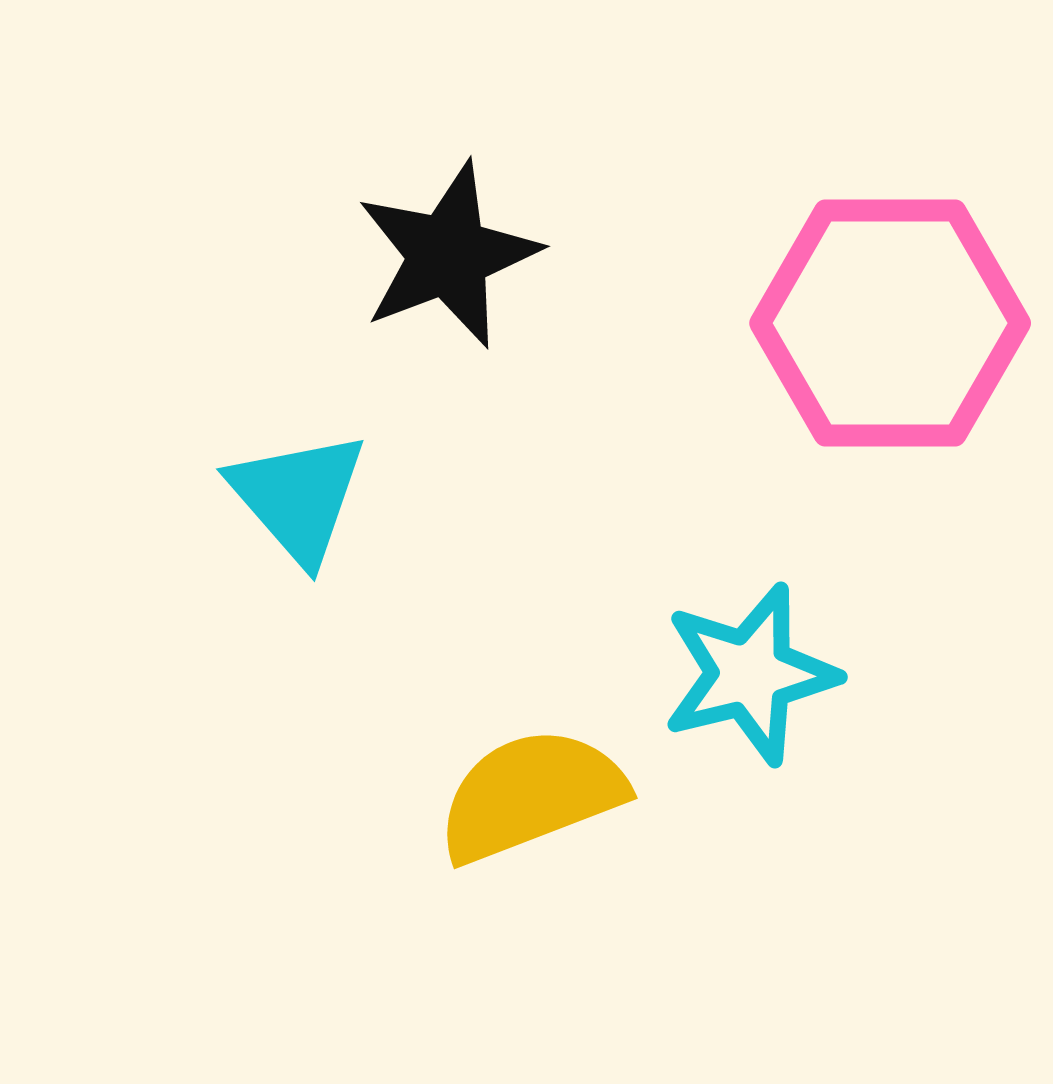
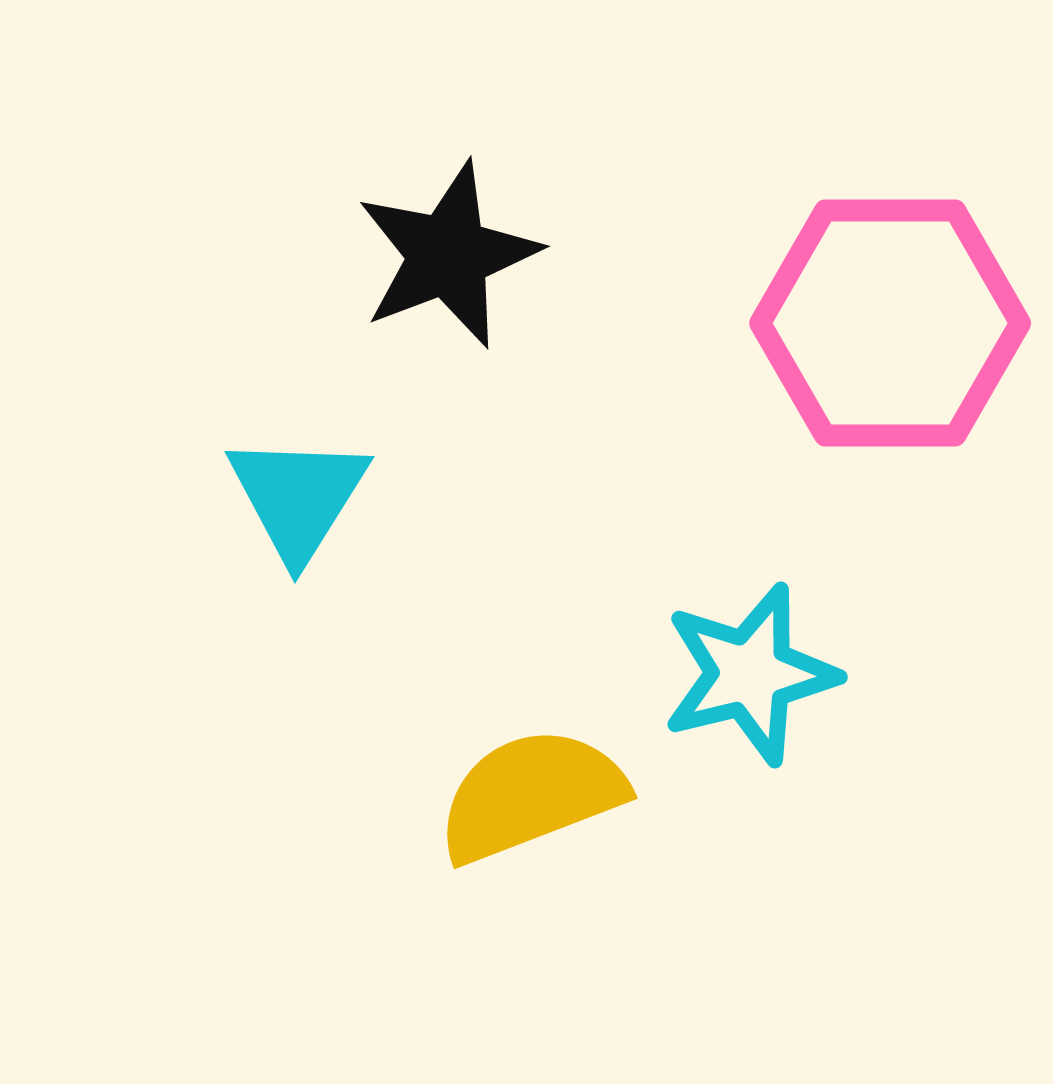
cyan triangle: rotated 13 degrees clockwise
